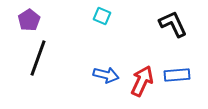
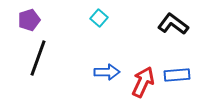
cyan square: moved 3 px left, 2 px down; rotated 18 degrees clockwise
purple pentagon: rotated 15 degrees clockwise
black L-shape: rotated 28 degrees counterclockwise
blue arrow: moved 1 px right, 3 px up; rotated 15 degrees counterclockwise
red arrow: moved 1 px right, 1 px down
